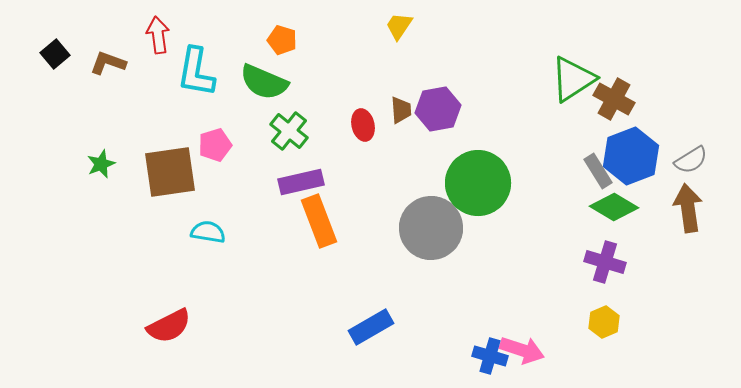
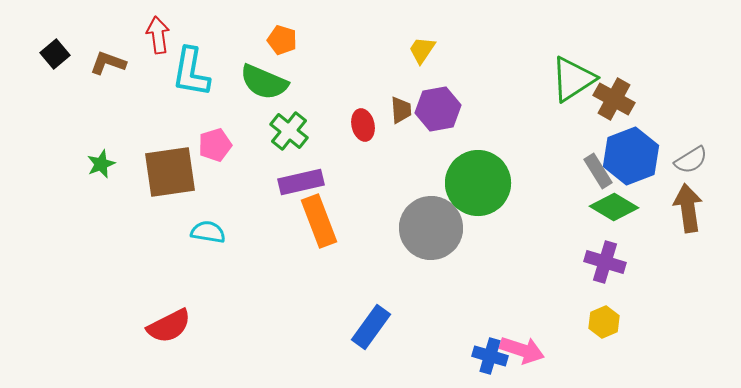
yellow trapezoid: moved 23 px right, 24 px down
cyan L-shape: moved 5 px left
blue rectangle: rotated 24 degrees counterclockwise
